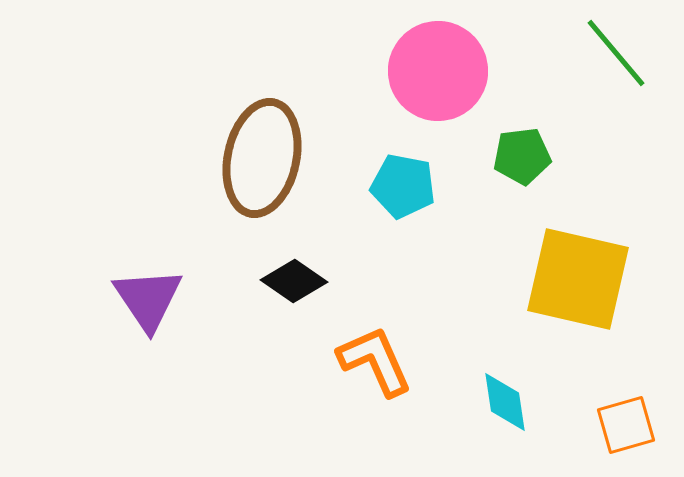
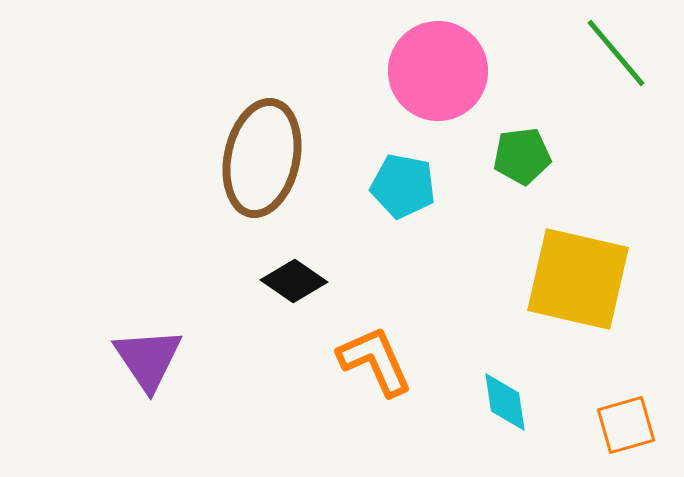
purple triangle: moved 60 px down
